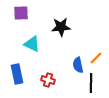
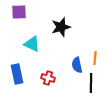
purple square: moved 2 px left, 1 px up
black star: rotated 12 degrees counterclockwise
orange line: moved 1 px left; rotated 40 degrees counterclockwise
blue semicircle: moved 1 px left
red cross: moved 2 px up
